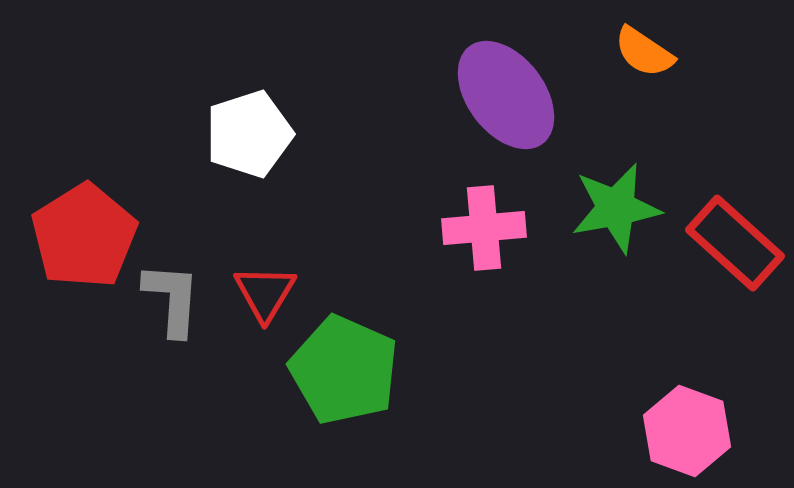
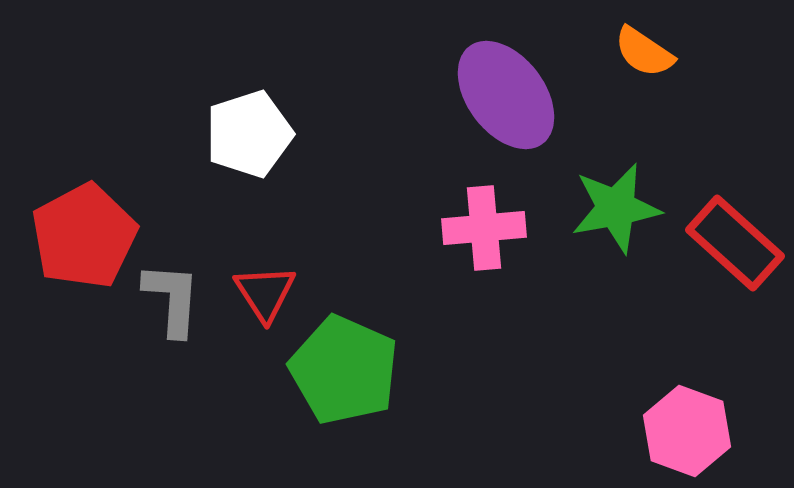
red pentagon: rotated 4 degrees clockwise
red triangle: rotated 4 degrees counterclockwise
